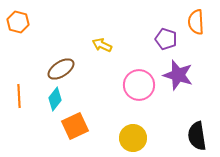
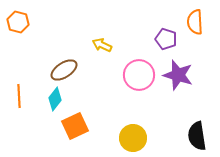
orange semicircle: moved 1 px left
brown ellipse: moved 3 px right, 1 px down
pink circle: moved 10 px up
